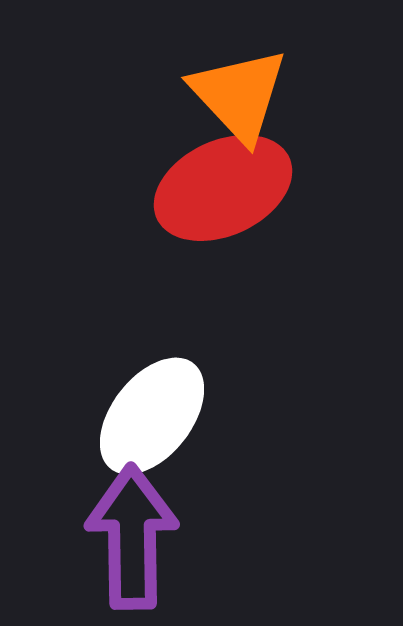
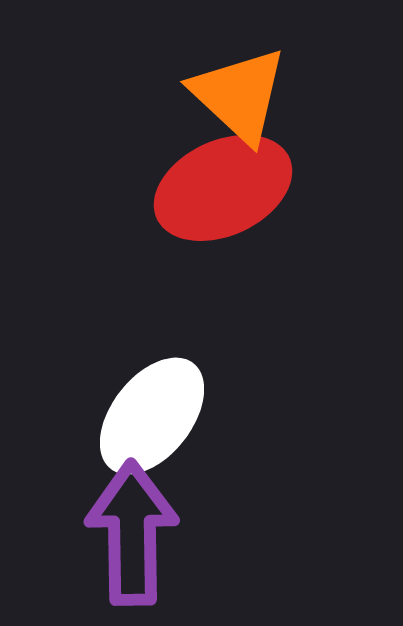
orange triangle: rotated 4 degrees counterclockwise
purple arrow: moved 4 px up
